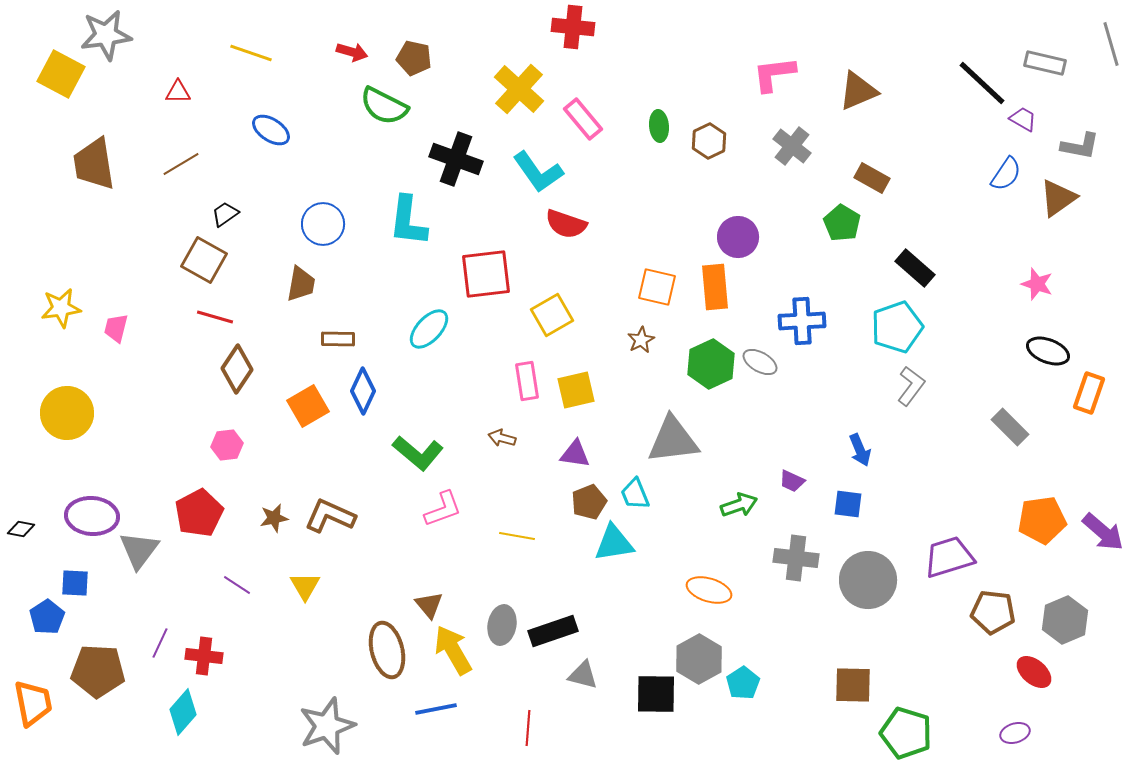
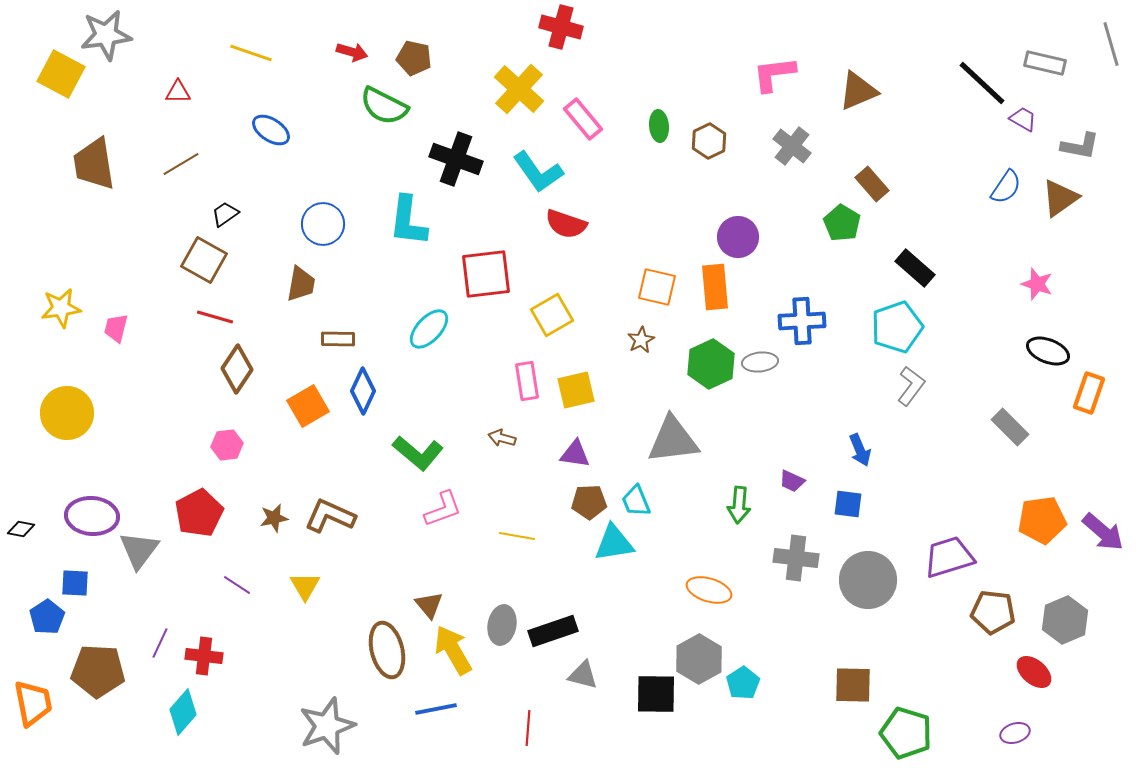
red cross at (573, 27): moved 12 px left; rotated 9 degrees clockwise
blue semicircle at (1006, 174): moved 13 px down
brown rectangle at (872, 178): moved 6 px down; rotated 20 degrees clockwise
brown triangle at (1058, 198): moved 2 px right
gray ellipse at (760, 362): rotated 36 degrees counterclockwise
cyan trapezoid at (635, 494): moved 1 px right, 7 px down
brown pentagon at (589, 502): rotated 20 degrees clockwise
green arrow at (739, 505): rotated 114 degrees clockwise
